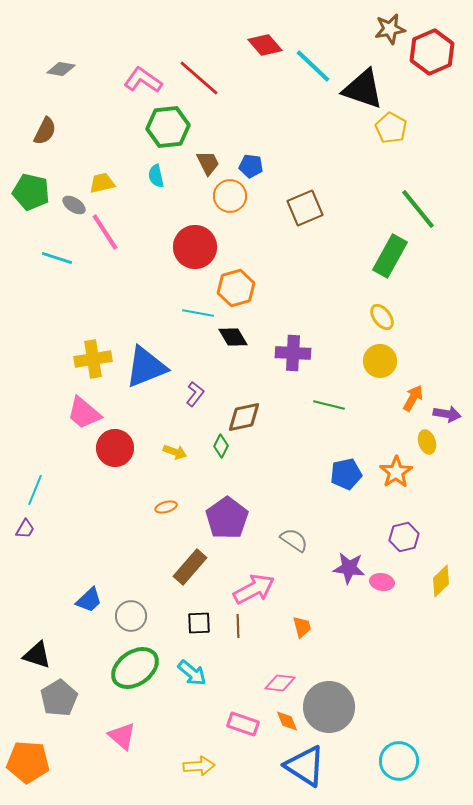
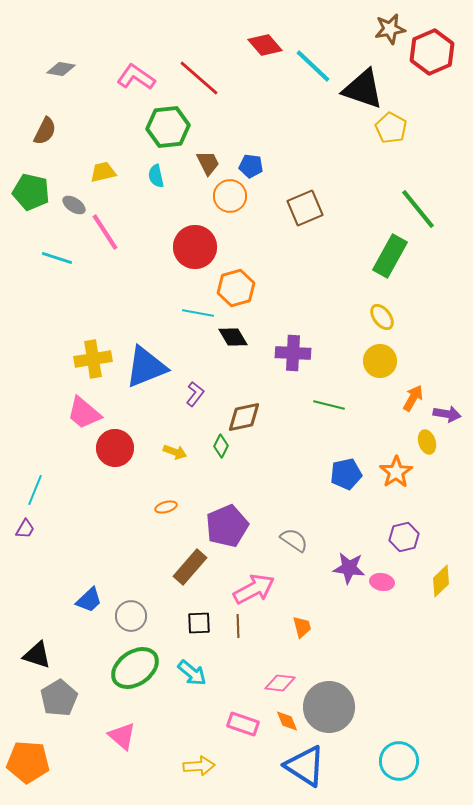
pink L-shape at (143, 80): moved 7 px left, 3 px up
yellow trapezoid at (102, 183): moved 1 px right, 11 px up
purple pentagon at (227, 518): moved 8 px down; rotated 12 degrees clockwise
